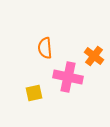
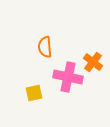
orange semicircle: moved 1 px up
orange cross: moved 1 px left, 6 px down
